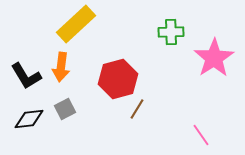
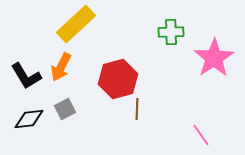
orange arrow: rotated 20 degrees clockwise
brown line: rotated 30 degrees counterclockwise
